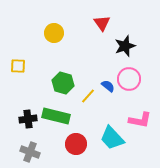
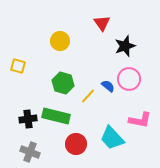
yellow circle: moved 6 px right, 8 px down
yellow square: rotated 14 degrees clockwise
